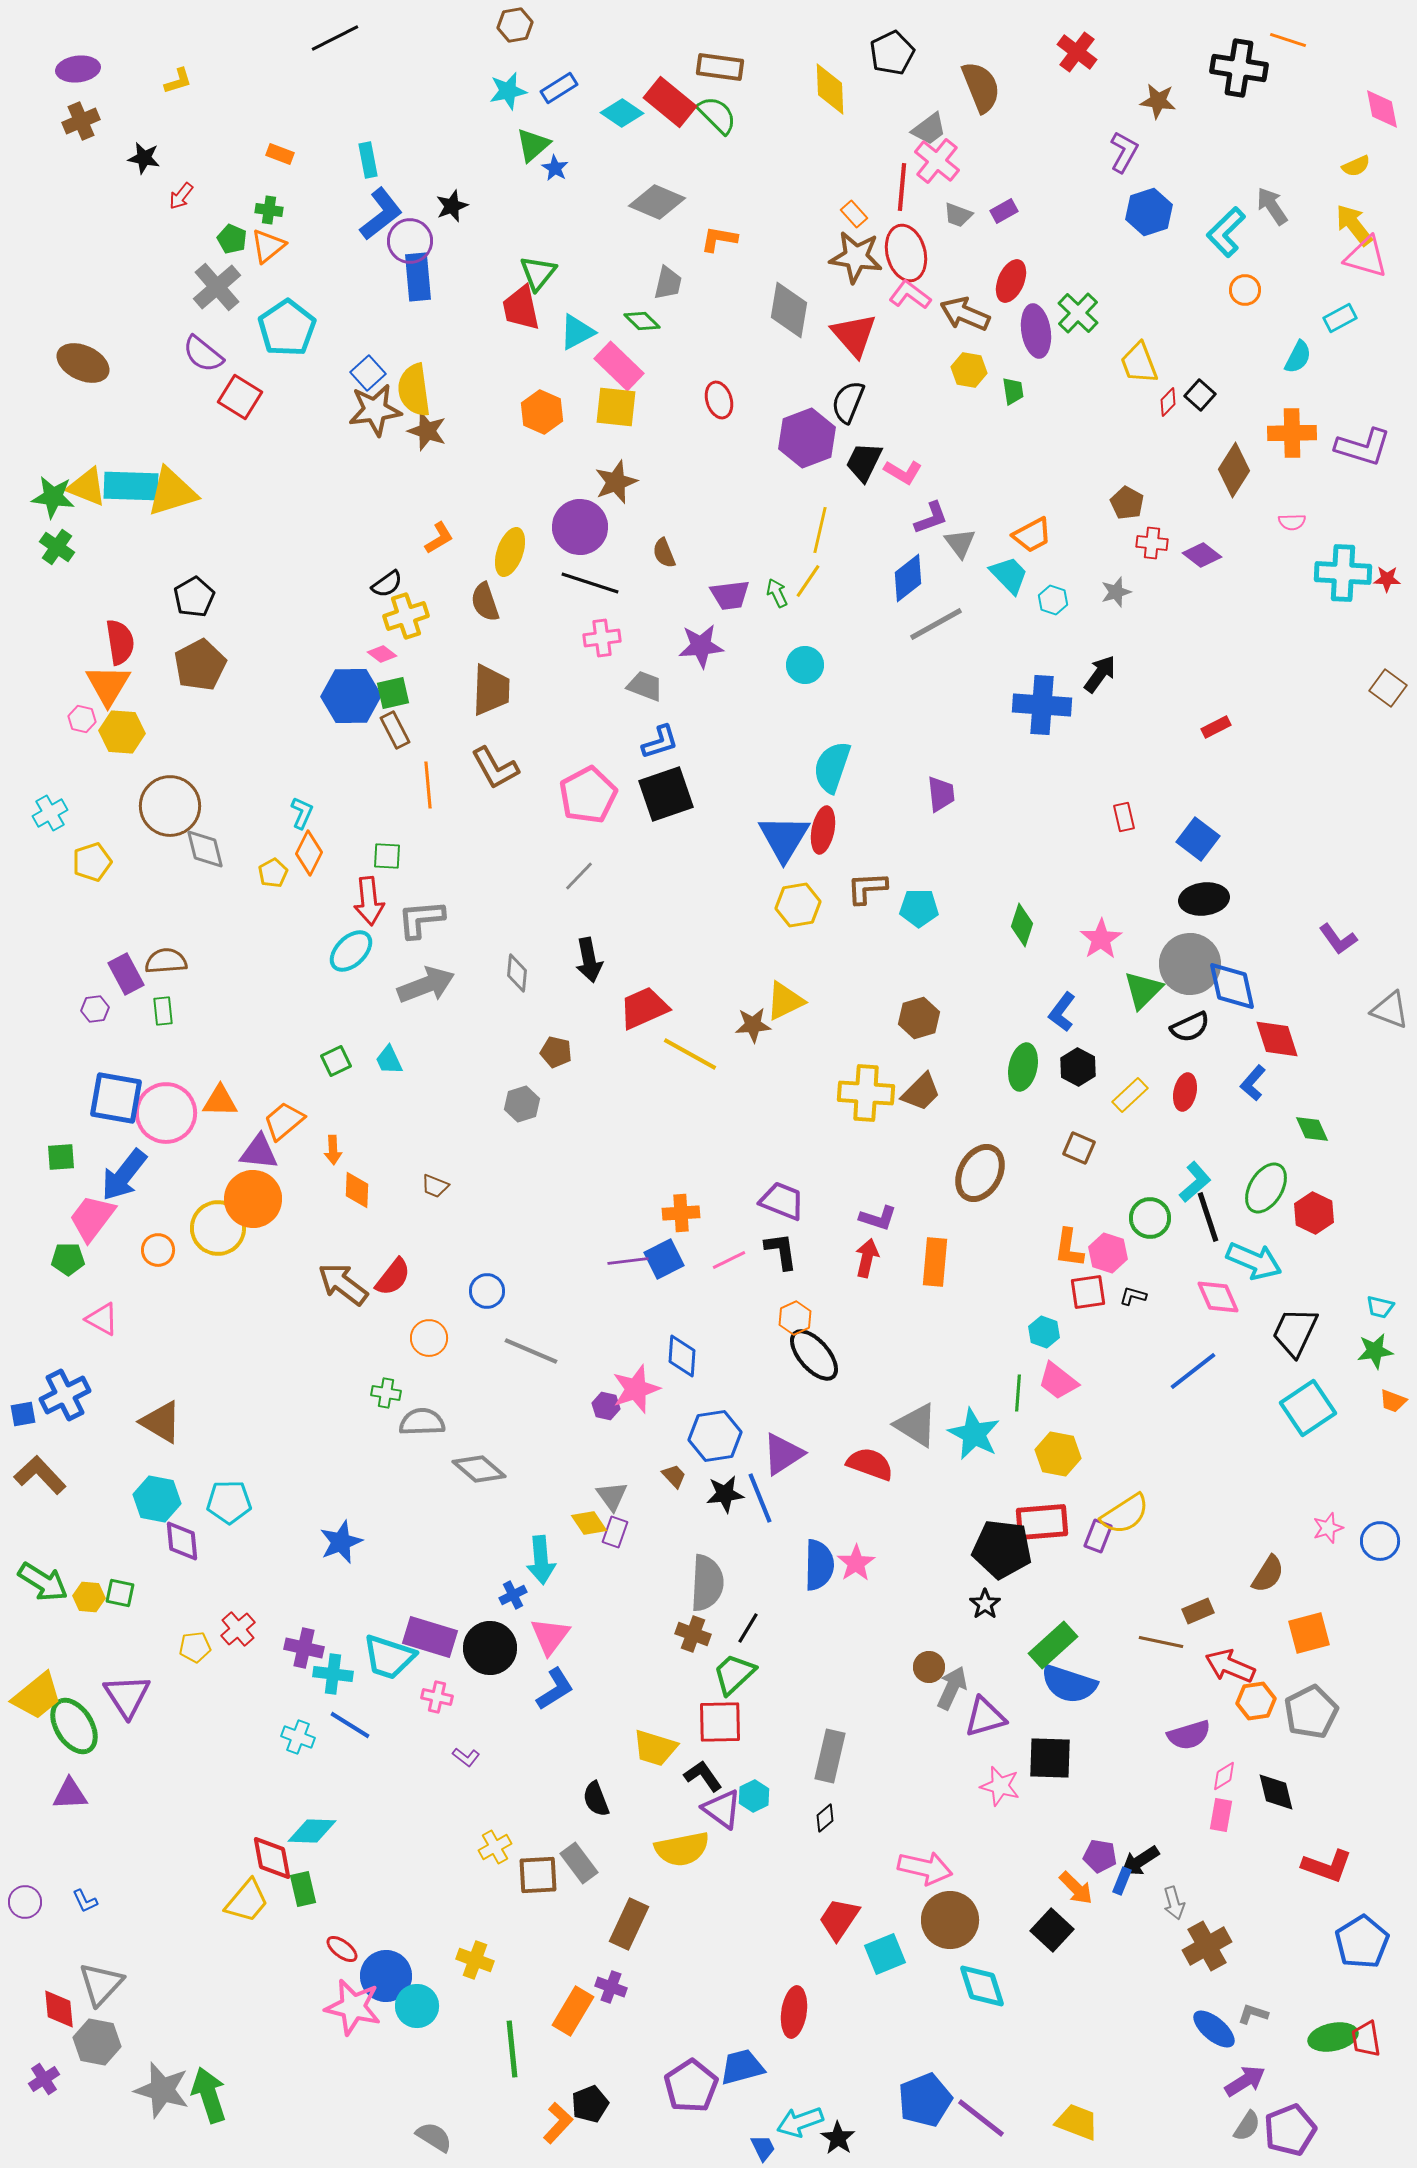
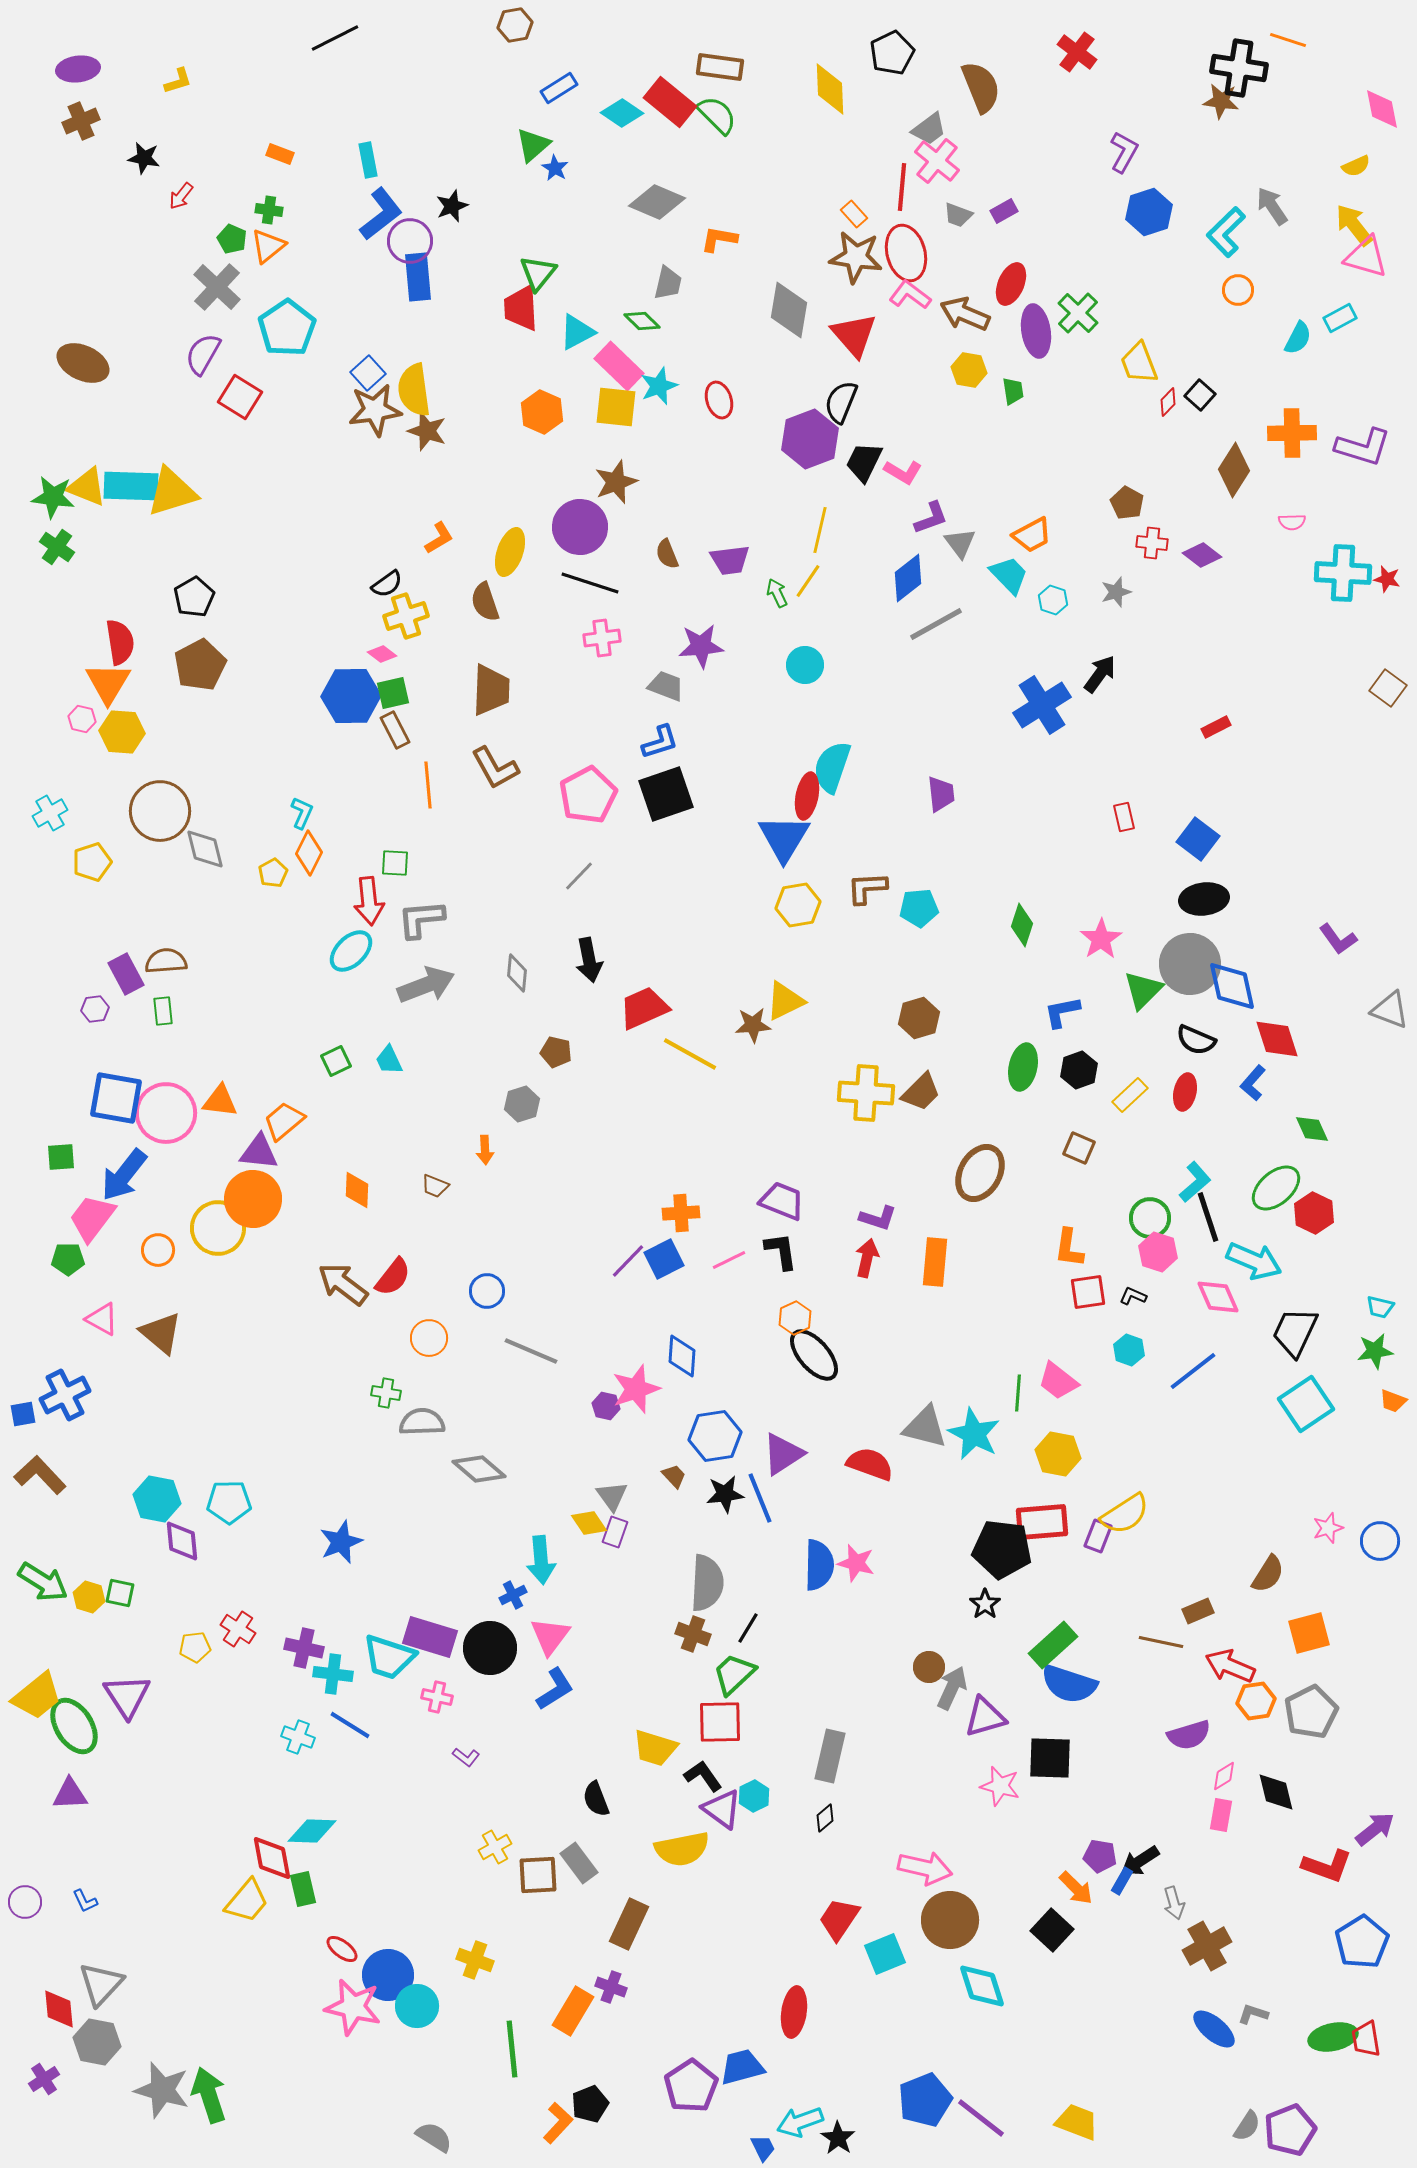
cyan star at (508, 91): moved 151 px right, 295 px down; rotated 9 degrees counterclockwise
brown star at (1158, 101): moved 63 px right
red ellipse at (1011, 281): moved 3 px down
gray cross at (217, 287): rotated 6 degrees counterclockwise
orange circle at (1245, 290): moved 7 px left
red trapezoid at (521, 308): rotated 9 degrees clockwise
purple semicircle at (203, 354): rotated 81 degrees clockwise
cyan semicircle at (1298, 357): moved 19 px up
black semicircle at (848, 402): moved 7 px left
purple hexagon at (807, 438): moved 3 px right, 1 px down
brown semicircle at (664, 553): moved 3 px right, 1 px down
red star at (1387, 579): rotated 12 degrees clockwise
purple trapezoid at (730, 595): moved 35 px up
orange triangle at (108, 685): moved 2 px up
gray trapezoid at (645, 686): moved 21 px right
blue cross at (1042, 705): rotated 36 degrees counterclockwise
brown circle at (170, 806): moved 10 px left, 5 px down
red ellipse at (823, 830): moved 16 px left, 34 px up
green square at (387, 856): moved 8 px right, 7 px down
cyan pentagon at (919, 908): rotated 6 degrees counterclockwise
blue L-shape at (1062, 1012): rotated 42 degrees clockwise
black semicircle at (1190, 1027): moved 6 px right, 13 px down; rotated 48 degrees clockwise
black hexagon at (1078, 1067): moved 1 px right, 3 px down; rotated 12 degrees clockwise
orange triangle at (220, 1101): rotated 6 degrees clockwise
orange arrow at (333, 1150): moved 152 px right
green ellipse at (1266, 1188): moved 10 px right; rotated 18 degrees clockwise
pink hexagon at (1108, 1253): moved 50 px right, 1 px up
purple line at (628, 1261): rotated 39 degrees counterclockwise
black L-shape at (1133, 1296): rotated 8 degrees clockwise
cyan hexagon at (1044, 1332): moved 85 px right, 18 px down
cyan square at (1308, 1408): moved 2 px left, 4 px up
brown triangle at (161, 1422): moved 89 px up; rotated 9 degrees clockwise
gray triangle at (916, 1425): moved 9 px right, 2 px down; rotated 18 degrees counterclockwise
pink star at (856, 1563): rotated 24 degrees counterclockwise
yellow hexagon at (89, 1597): rotated 12 degrees clockwise
red cross at (238, 1629): rotated 16 degrees counterclockwise
blue rectangle at (1122, 1881): rotated 8 degrees clockwise
blue circle at (386, 1976): moved 2 px right, 1 px up
purple arrow at (1245, 2081): moved 130 px right, 252 px up; rotated 6 degrees counterclockwise
